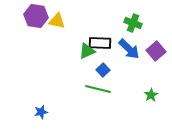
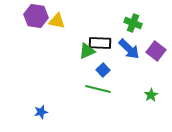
purple square: rotated 12 degrees counterclockwise
